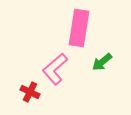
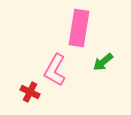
green arrow: moved 1 px right
pink L-shape: moved 1 px down; rotated 20 degrees counterclockwise
